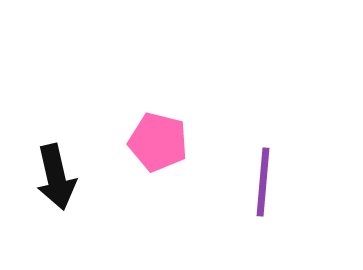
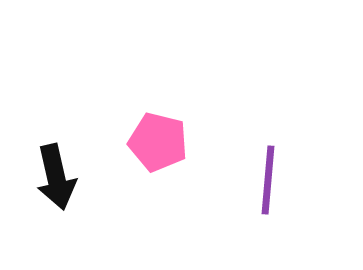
purple line: moved 5 px right, 2 px up
